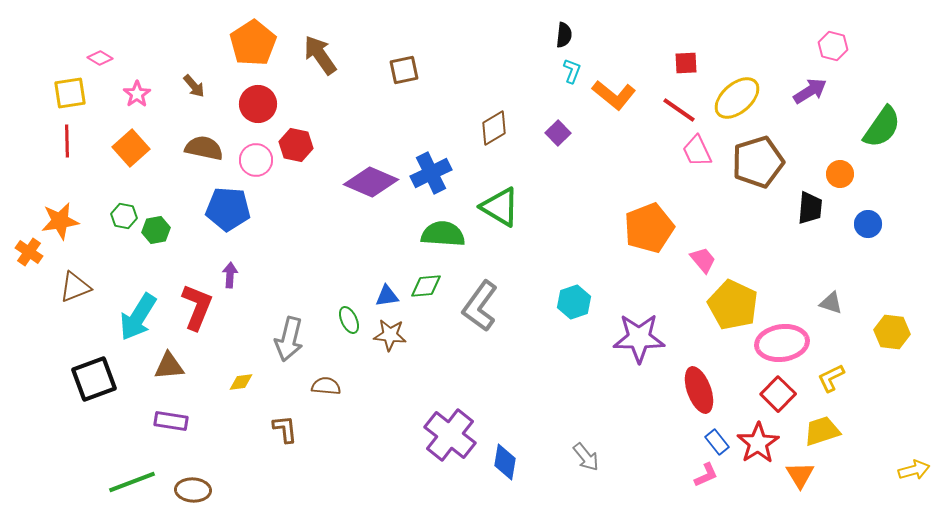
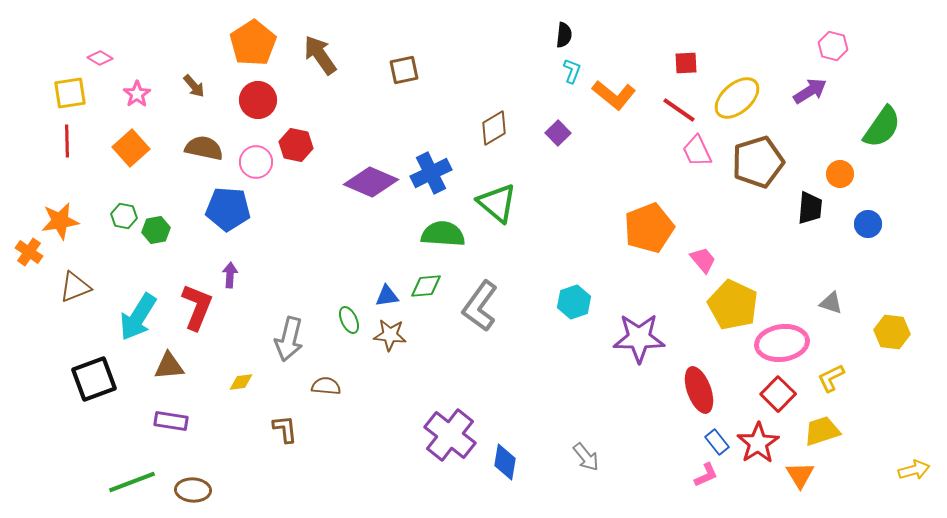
red circle at (258, 104): moved 4 px up
pink circle at (256, 160): moved 2 px down
green triangle at (500, 207): moved 3 px left, 4 px up; rotated 9 degrees clockwise
